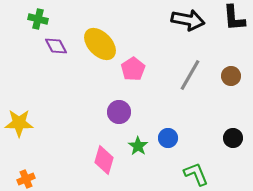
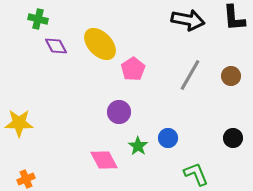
pink diamond: rotated 44 degrees counterclockwise
